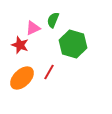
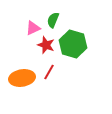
red star: moved 26 px right
orange ellipse: rotated 35 degrees clockwise
